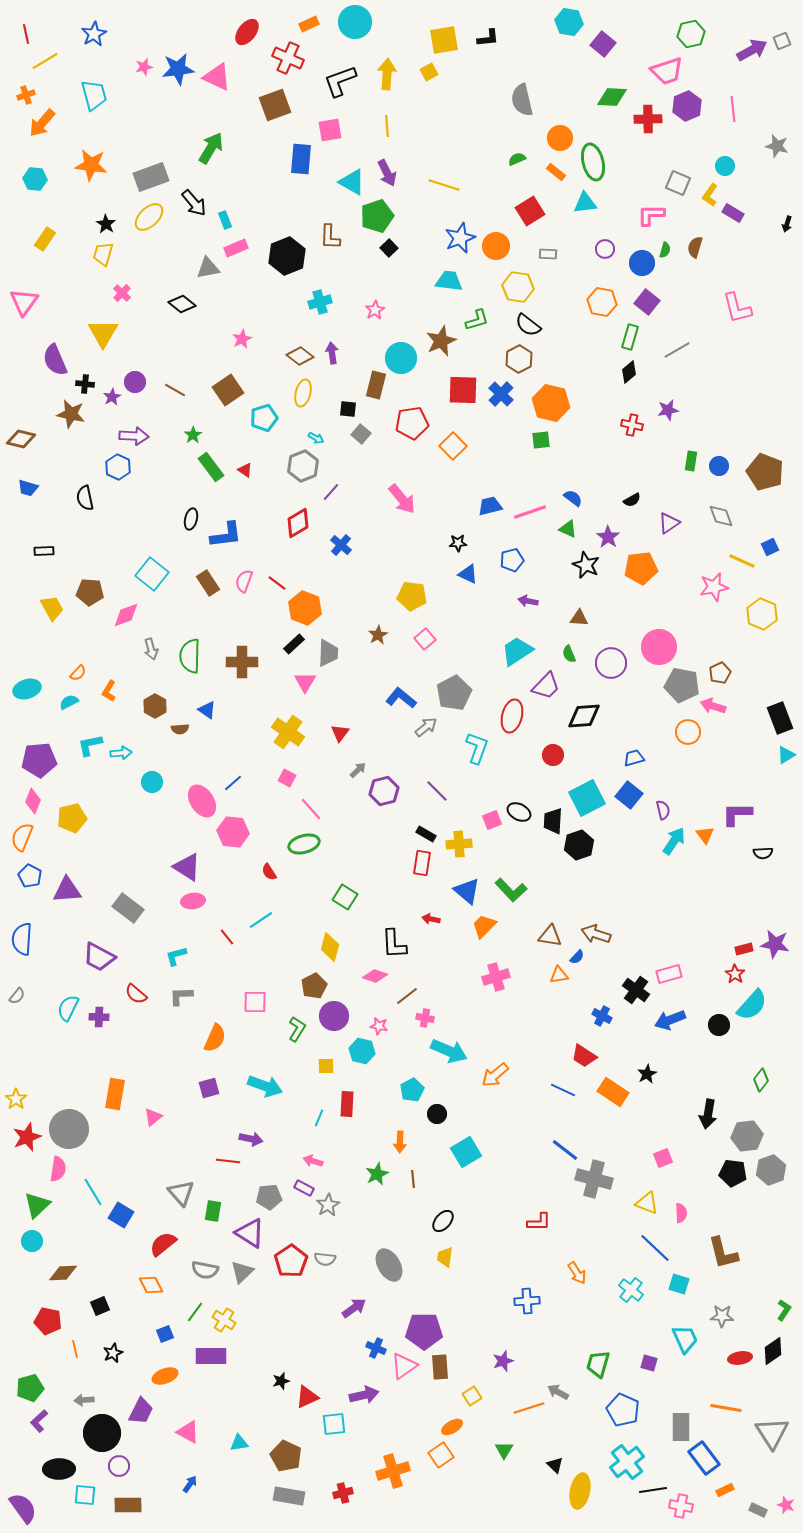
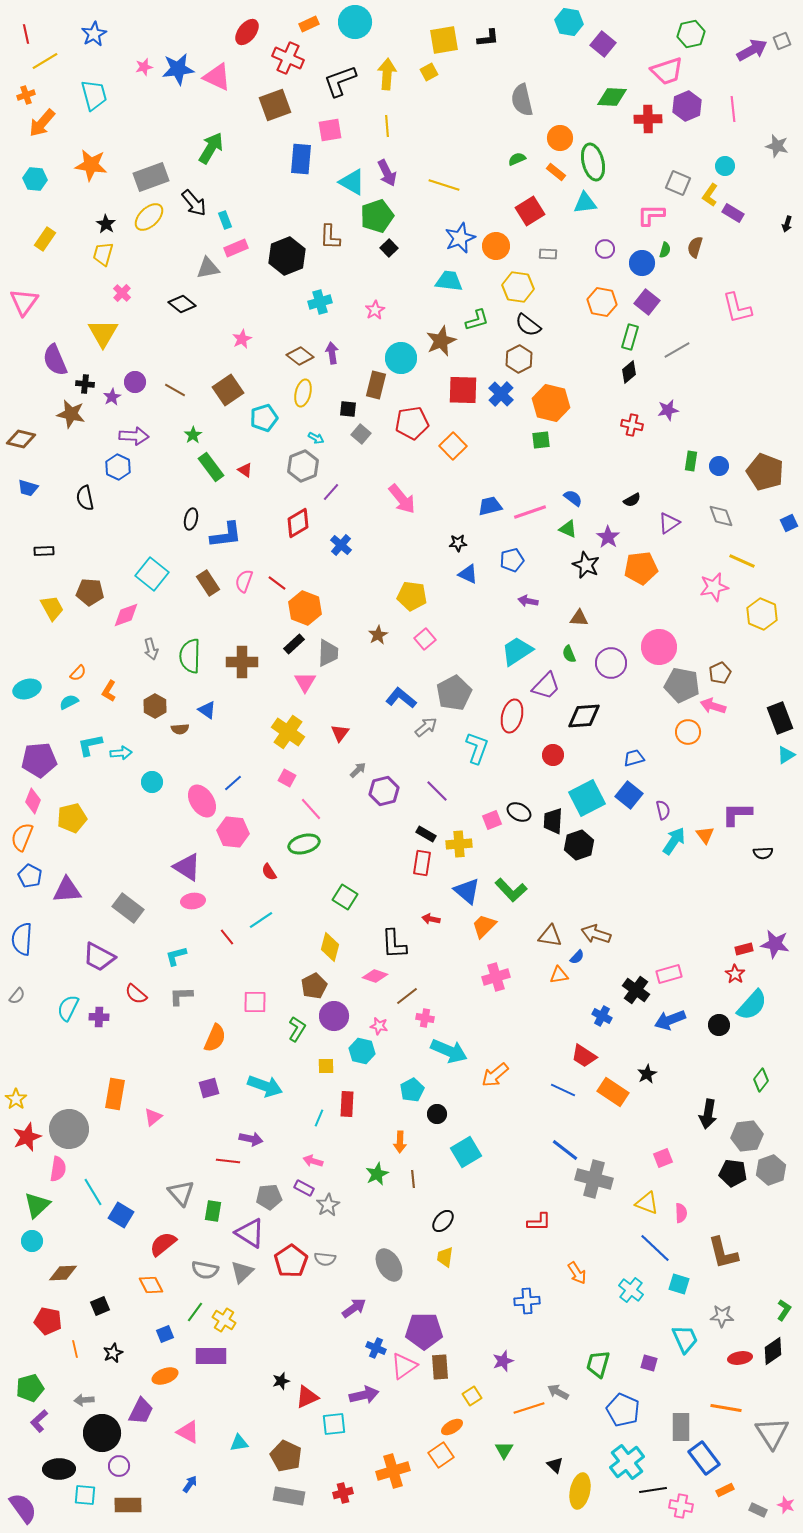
blue square at (770, 547): moved 19 px right, 24 px up
